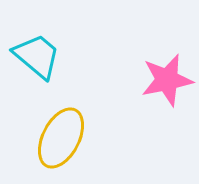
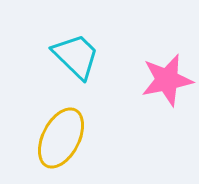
cyan trapezoid: moved 39 px right; rotated 4 degrees clockwise
